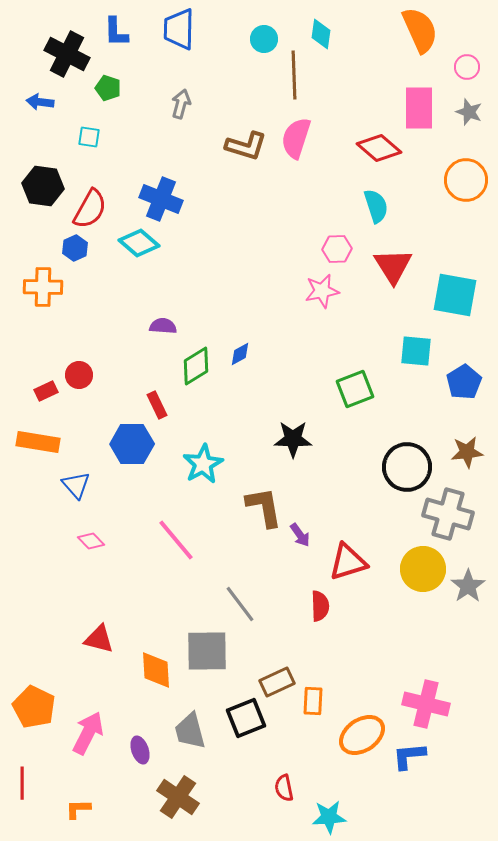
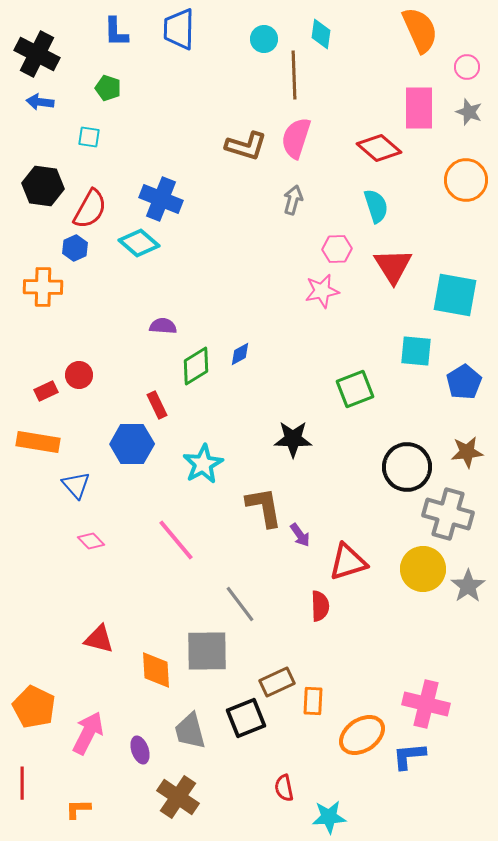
black cross at (67, 54): moved 30 px left
gray arrow at (181, 104): moved 112 px right, 96 px down
